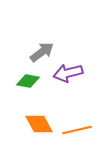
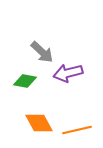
gray arrow: rotated 80 degrees clockwise
green diamond: moved 3 px left
orange diamond: moved 1 px up
